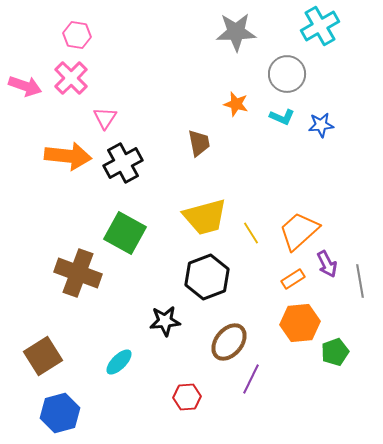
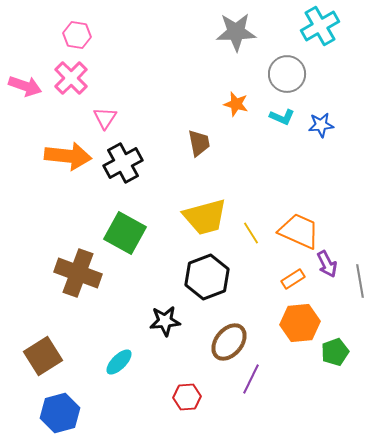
orange trapezoid: rotated 66 degrees clockwise
